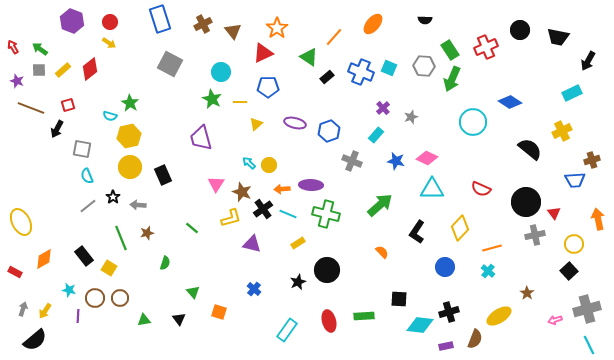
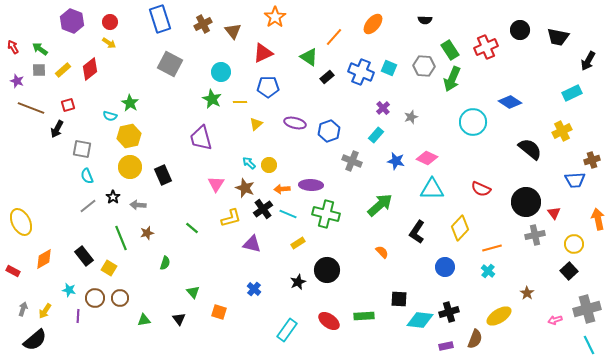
orange star at (277, 28): moved 2 px left, 11 px up
brown star at (242, 192): moved 3 px right, 4 px up
red rectangle at (15, 272): moved 2 px left, 1 px up
red ellipse at (329, 321): rotated 40 degrees counterclockwise
cyan diamond at (420, 325): moved 5 px up
